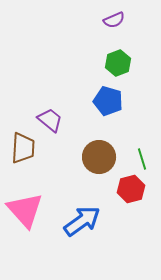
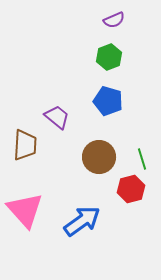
green hexagon: moved 9 px left, 6 px up
purple trapezoid: moved 7 px right, 3 px up
brown trapezoid: moved 2 px right, 3 px up
